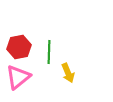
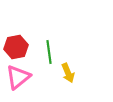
red hexagon: moved 3 px left
green line: rotated 10 degrees counterclockwise
